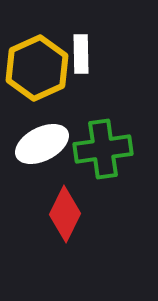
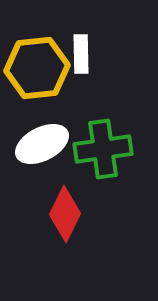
yellow hexagon: rotated 18 degrees clockwise
